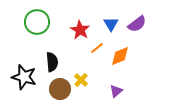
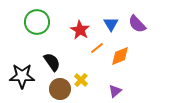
purple semicircle: rotated 84 degrees clockwise
black semicircle: rotated 30 degrees counterclockwise
black star: moved 2 px left, 1 px up; rotated 15 degrees counterclockwise
purple triangle: moved 1 px left
